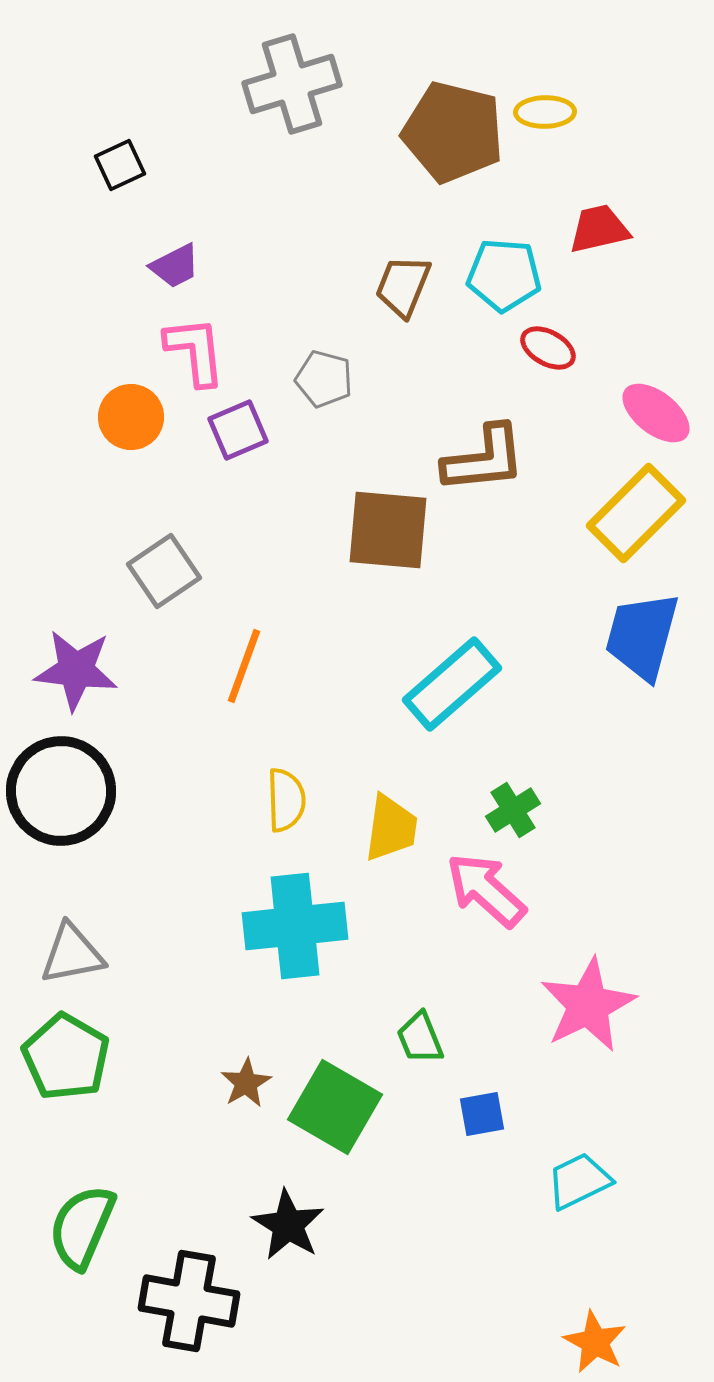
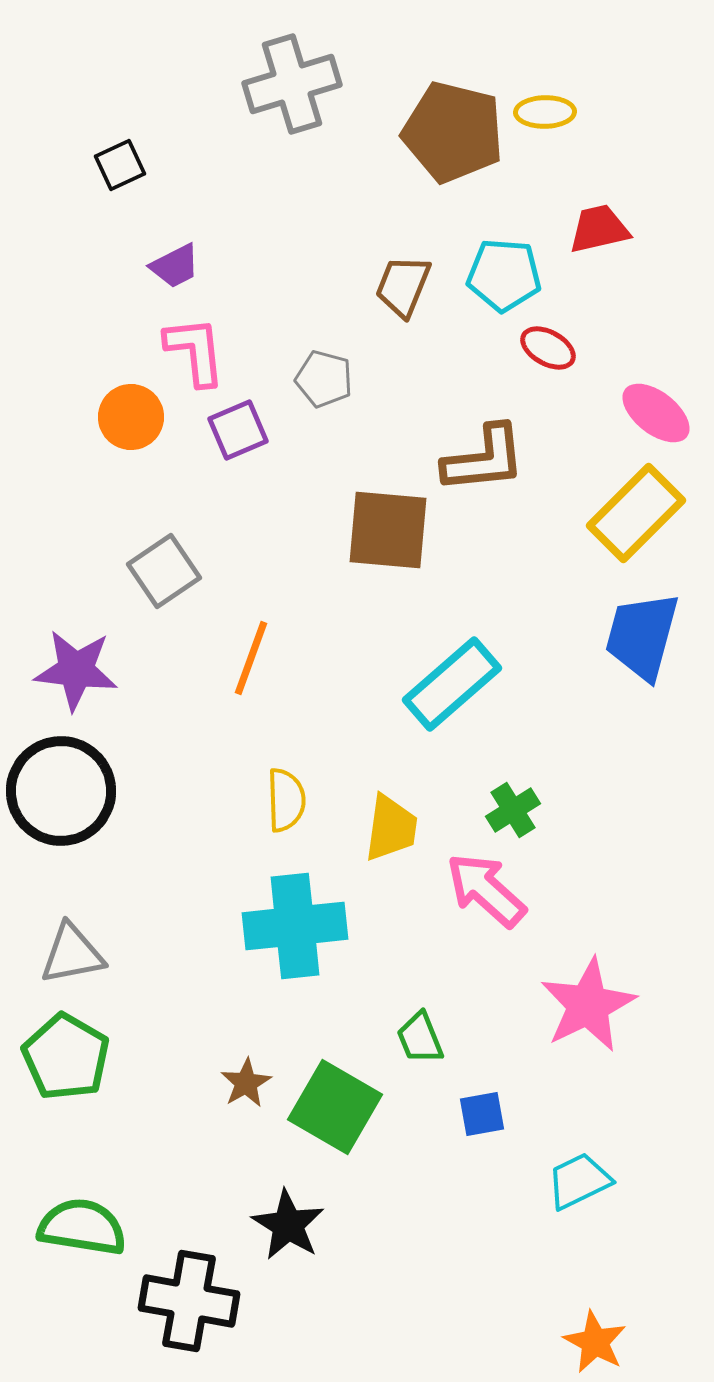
orange line: moved 7 px right, 8 px up
green semicircle: rotated 76 degrees clockwise
